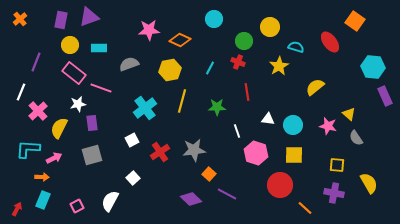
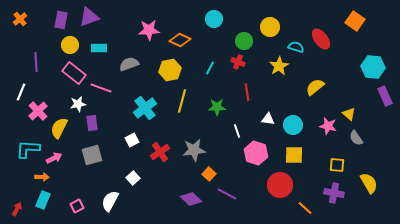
red ellipse at (330, 42): moved 9 px left, 3 px up
purple line at (36, 62): rotated 24 degrees counterclockwise
